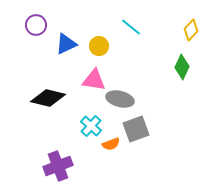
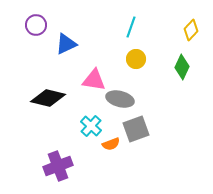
cyan line: rotated 70 degrees clockwise
yellow circle: moved 37 px right, 13 px down
